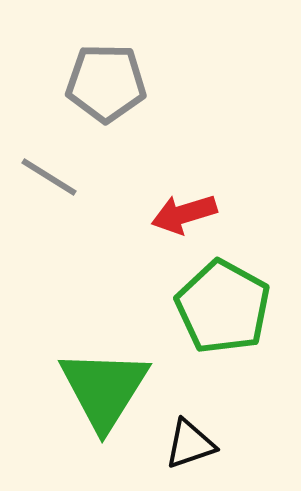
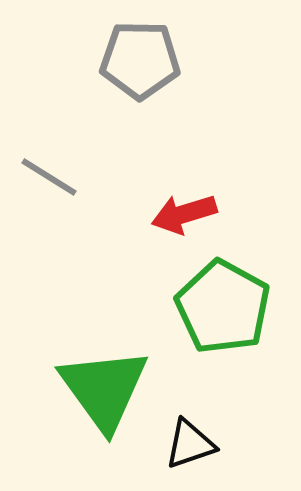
gray pentagon: moved 34 px right, 23 px up
green triangle: rotated 8 degrees counterclockwise
